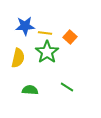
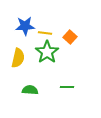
green line: rotated 32 degrees counterclockwise
